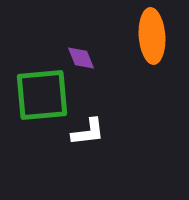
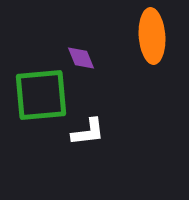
green square: moved 1 px left
